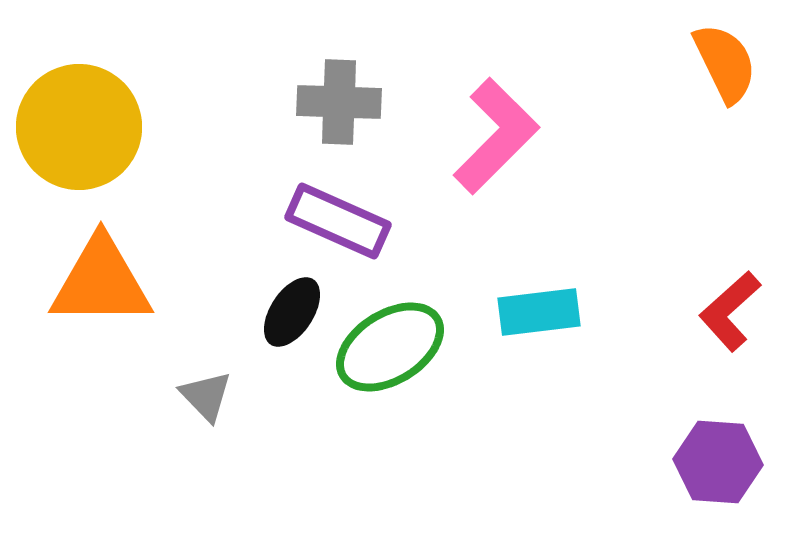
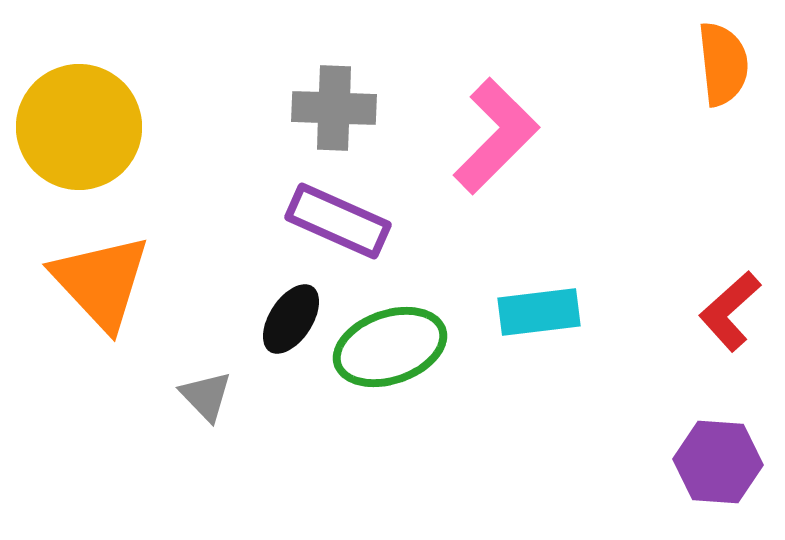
orange semicircle: moved 2 px left, 1 px down; rotated 20 degrees clockwise
gray cross: moved 5 px left, 6 px down
orange triangle: rotated 47 degrees clockwise
black ellipse: moved 1 px left, 7 px down
green ellipse: rotated 13 degrees clockwise
